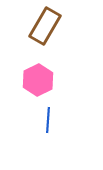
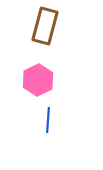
brown rectangle: rotated 15 degrees counterclockwise
